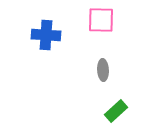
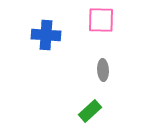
green rectangle: moved 26 px left
